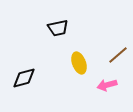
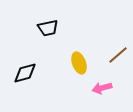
black trapezoid: moved 10 px left
black diamond: moved 1 px right, 5 px up
pink arrow: moved 5 px left, 3 px down
